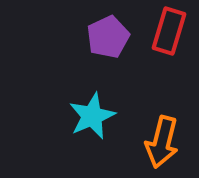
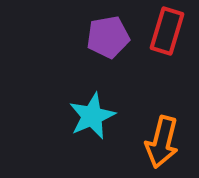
red rectangle: moved 2 px left
purple pentagon: rotated 15 degrees clockwise
